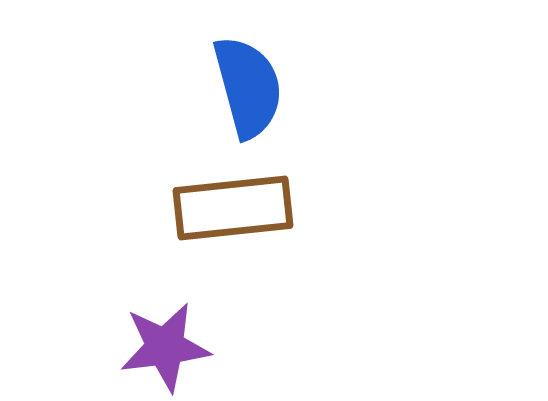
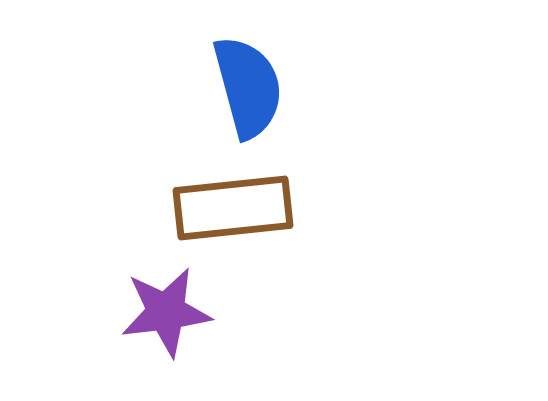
purple star: moved 1 px right, 35 px up
